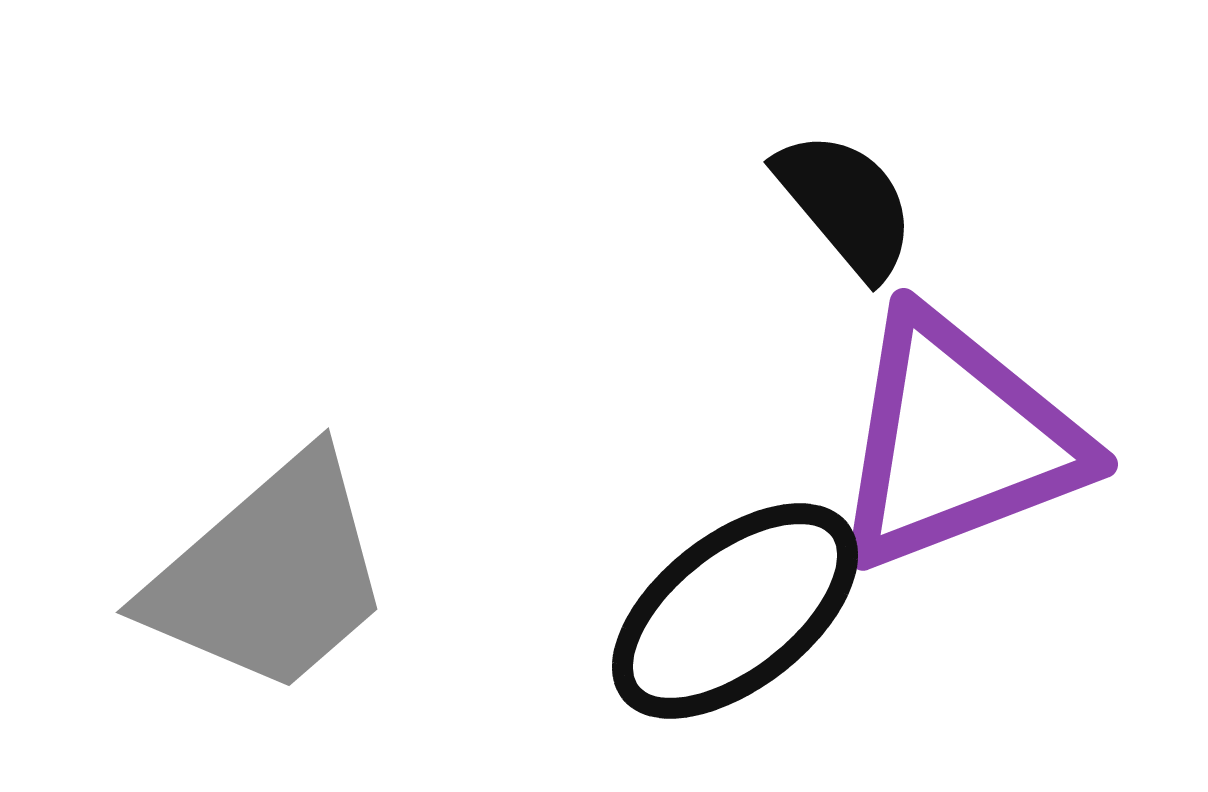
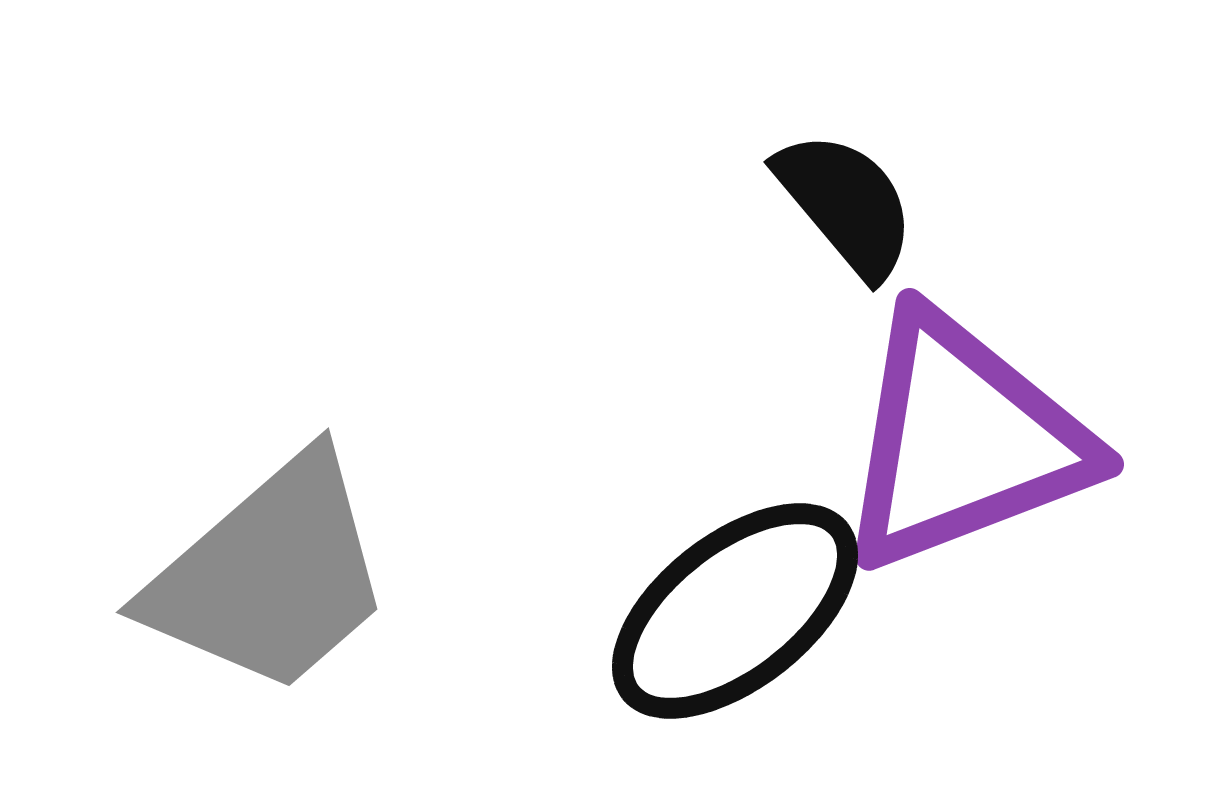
purple triangle: moved 6 px right
